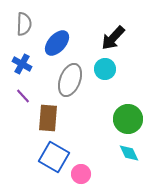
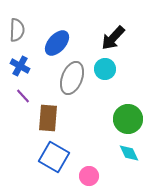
gray semicircle: moved 7 px left, 6 px down
blue cross: moved 2 px left, 2 px down
gray ellipse: moved 2 px right, 2 px up
pink circle: moved 8 px right, 2 px down
